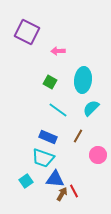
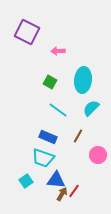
blue triangle: moved 1 px right, 1 px down
red line: rotated 64 degrees clockwise
